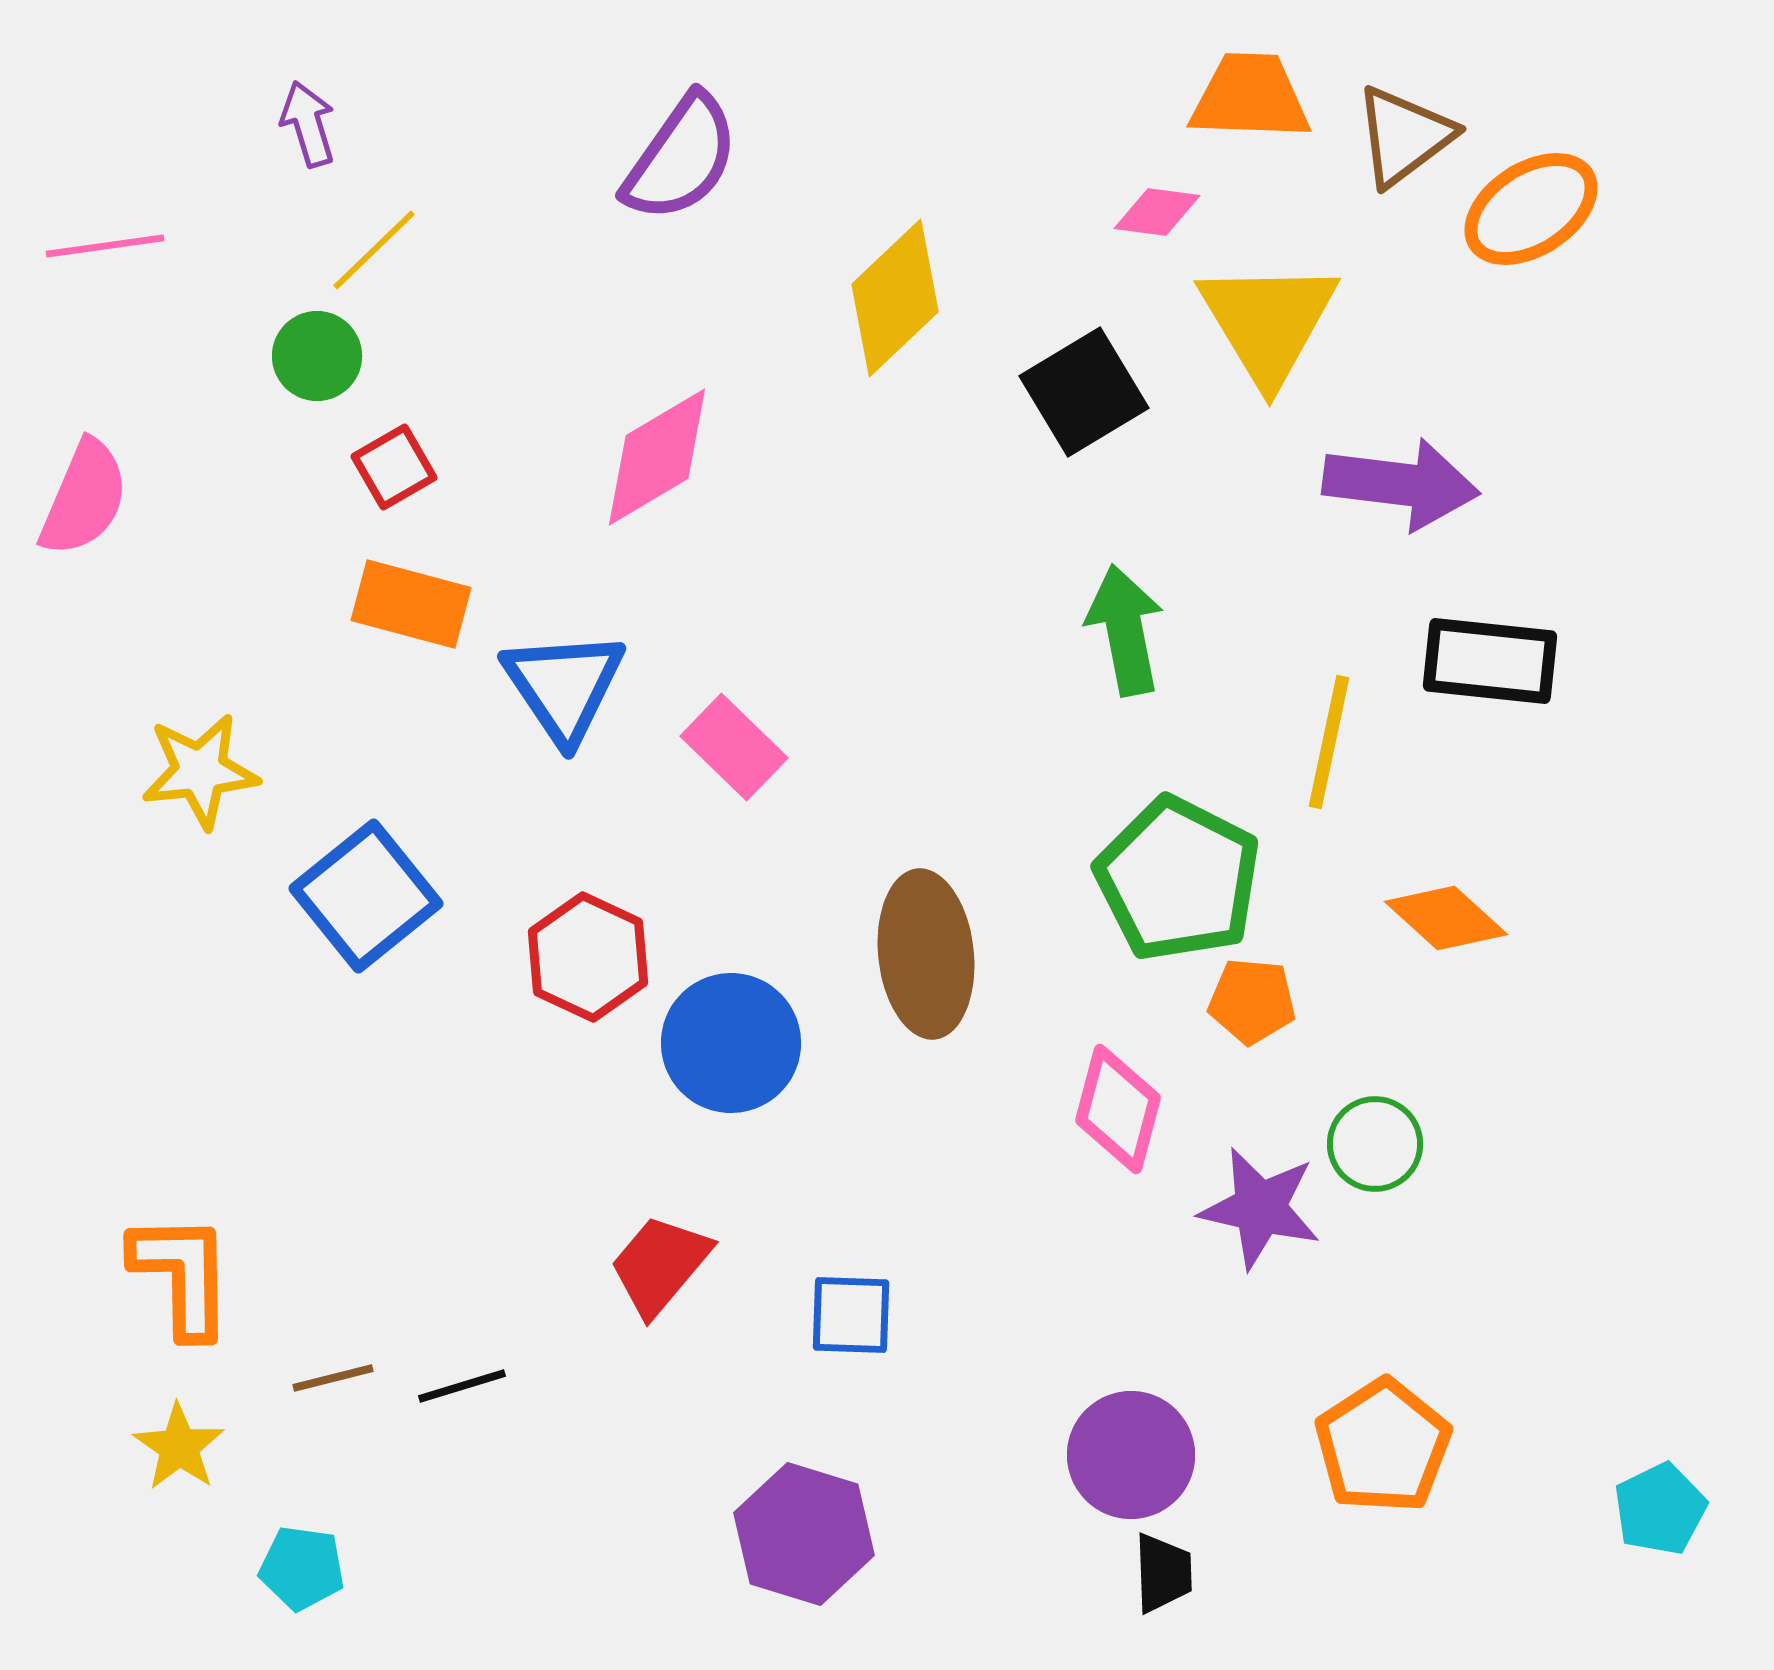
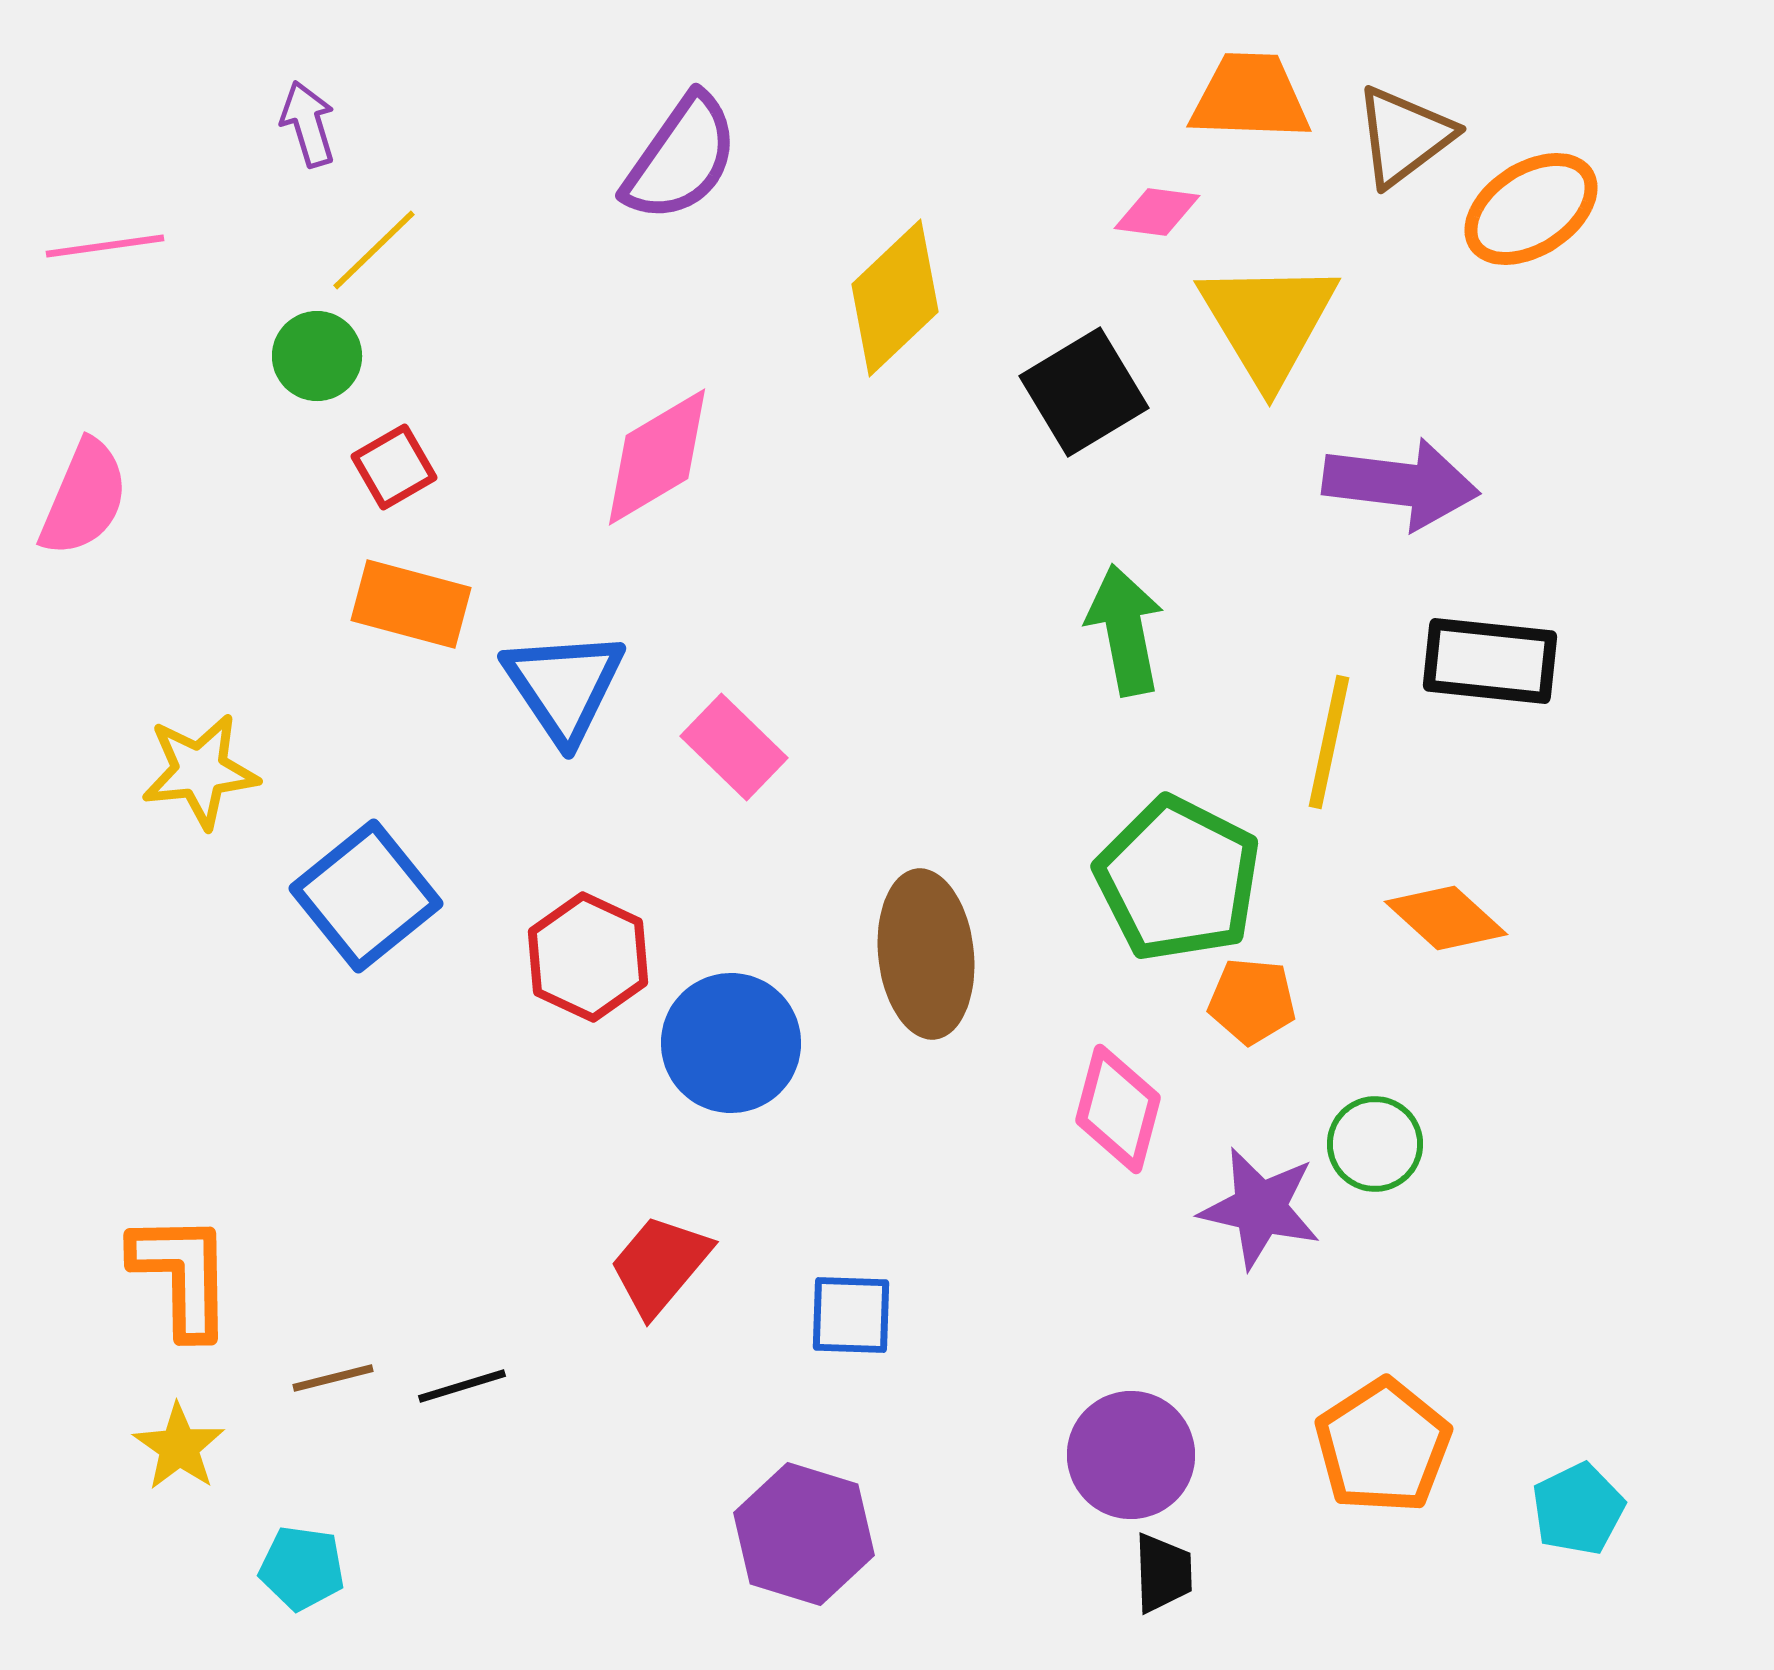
cyan pentagon at (1660, 1509): moved 82 px left
